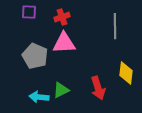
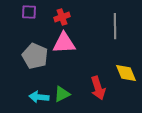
yellow diamond: rotated 30 degrees counterclockwise
green triangle: moved 1 px right, 4 px down
